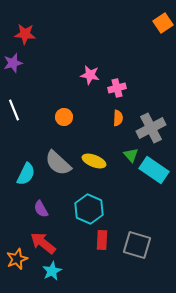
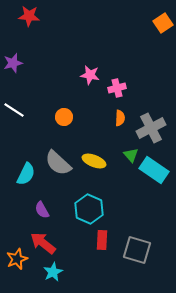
red star: moved 4 px right, 18 px up
white line: rotated 35 degrees counterclockwise
orange semicircle: moved 2 px right
purple semicircle: moved 1 px right, 1 px down
gray square: moved 5 px down
cyan star: moved 1 px right, 1 px down
